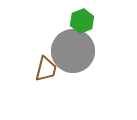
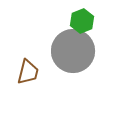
brown trapezoid: moved 18 px left, 3 px down
